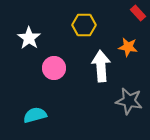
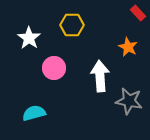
yellow hexagon: moved 12 px left
orange star: rotated 18 degrees clockwise
white arrow: moved 1 px left, 10 px down
cyan semicircle: moved 1 px left, 2 px up
